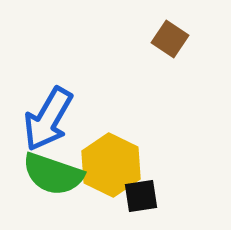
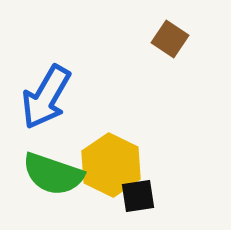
blue arrow: moved 2 px left, 22 px up
black square: moved 3 px left
